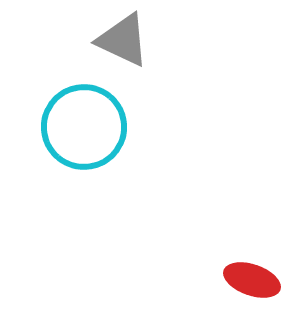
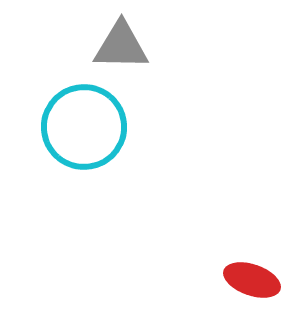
gray triangle: moved 2 px left, 6 px down; rotated 24 degrees counterclockwise
